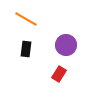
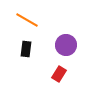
orange line: moved 1 px right, 1 px down
